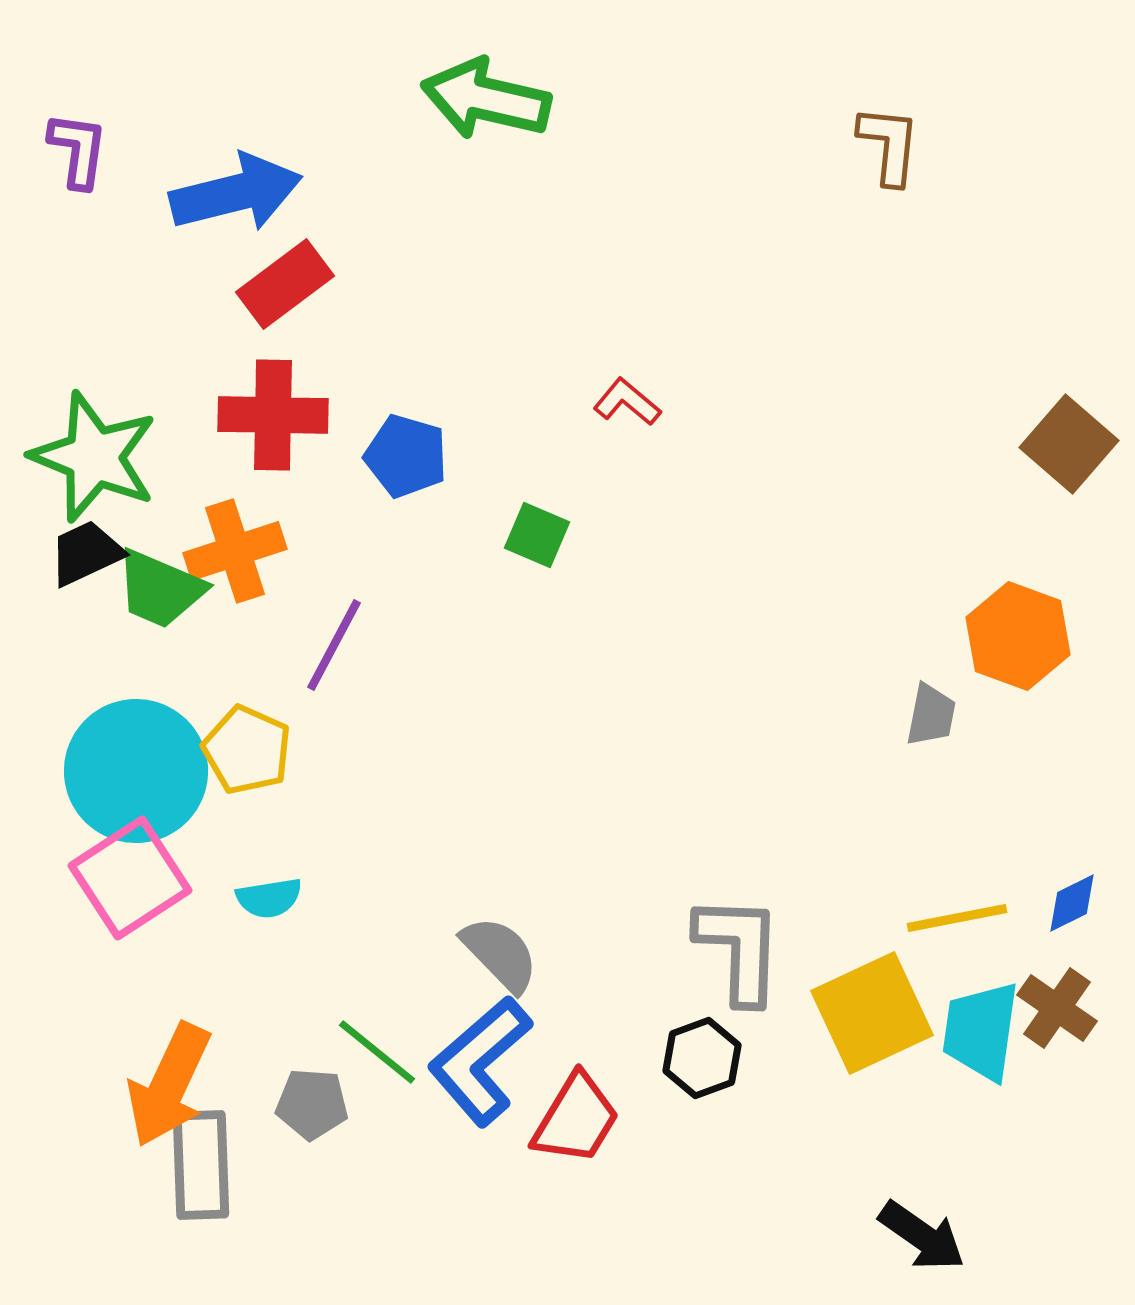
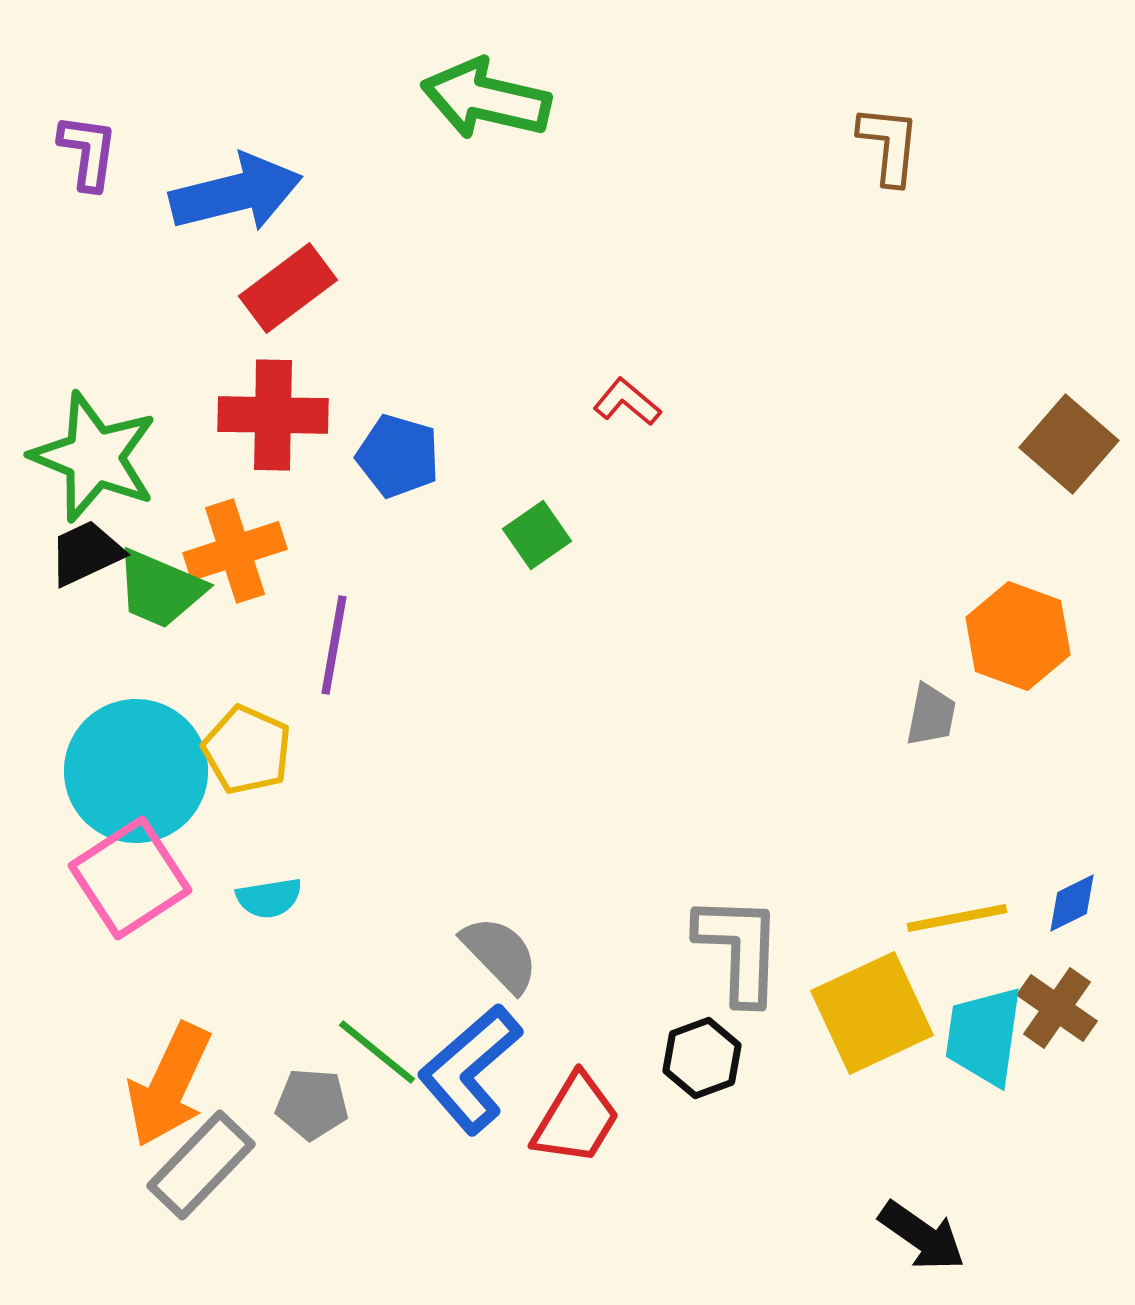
purple L-shape: moved 10 px right, 2 px down
red rectangle: moved 3 px right, 4 px down
blue pentagon: moved 8 px left
green square: rotated 32 degrees clockwise
purple line: rotated 18 degrees counterclockwise
cyan trapezoid: moved 3 px right, 5 px down
blue L-shape: moved 10 px left, 8 px down
gray rectangle: rotated 46 degrees clockwise
